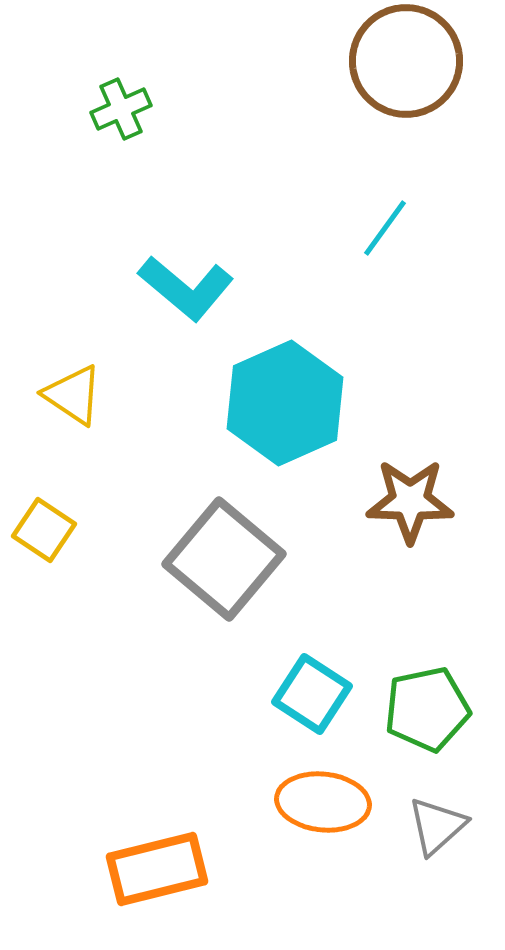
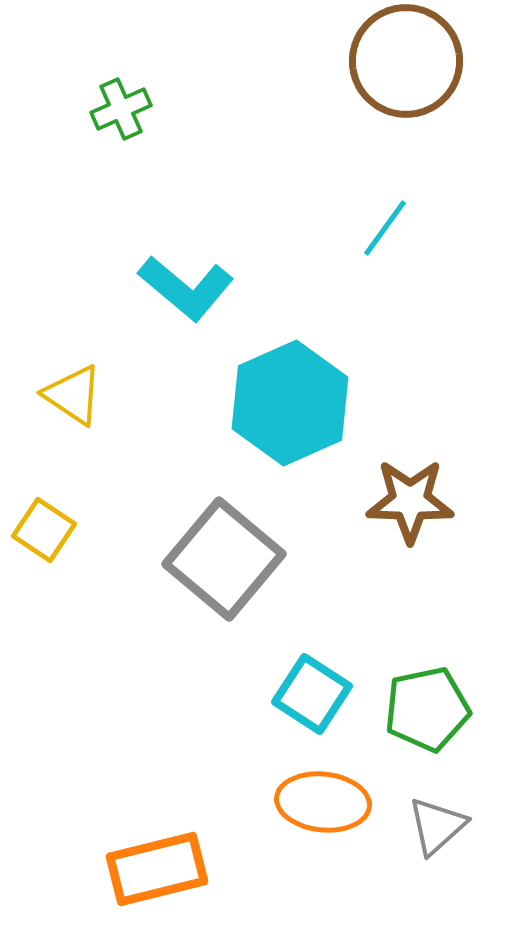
cyan hexagon: moved 5 px right
